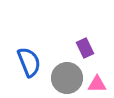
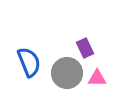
gray circle: moved 5 px up
pink triangle: moved 6 px up
